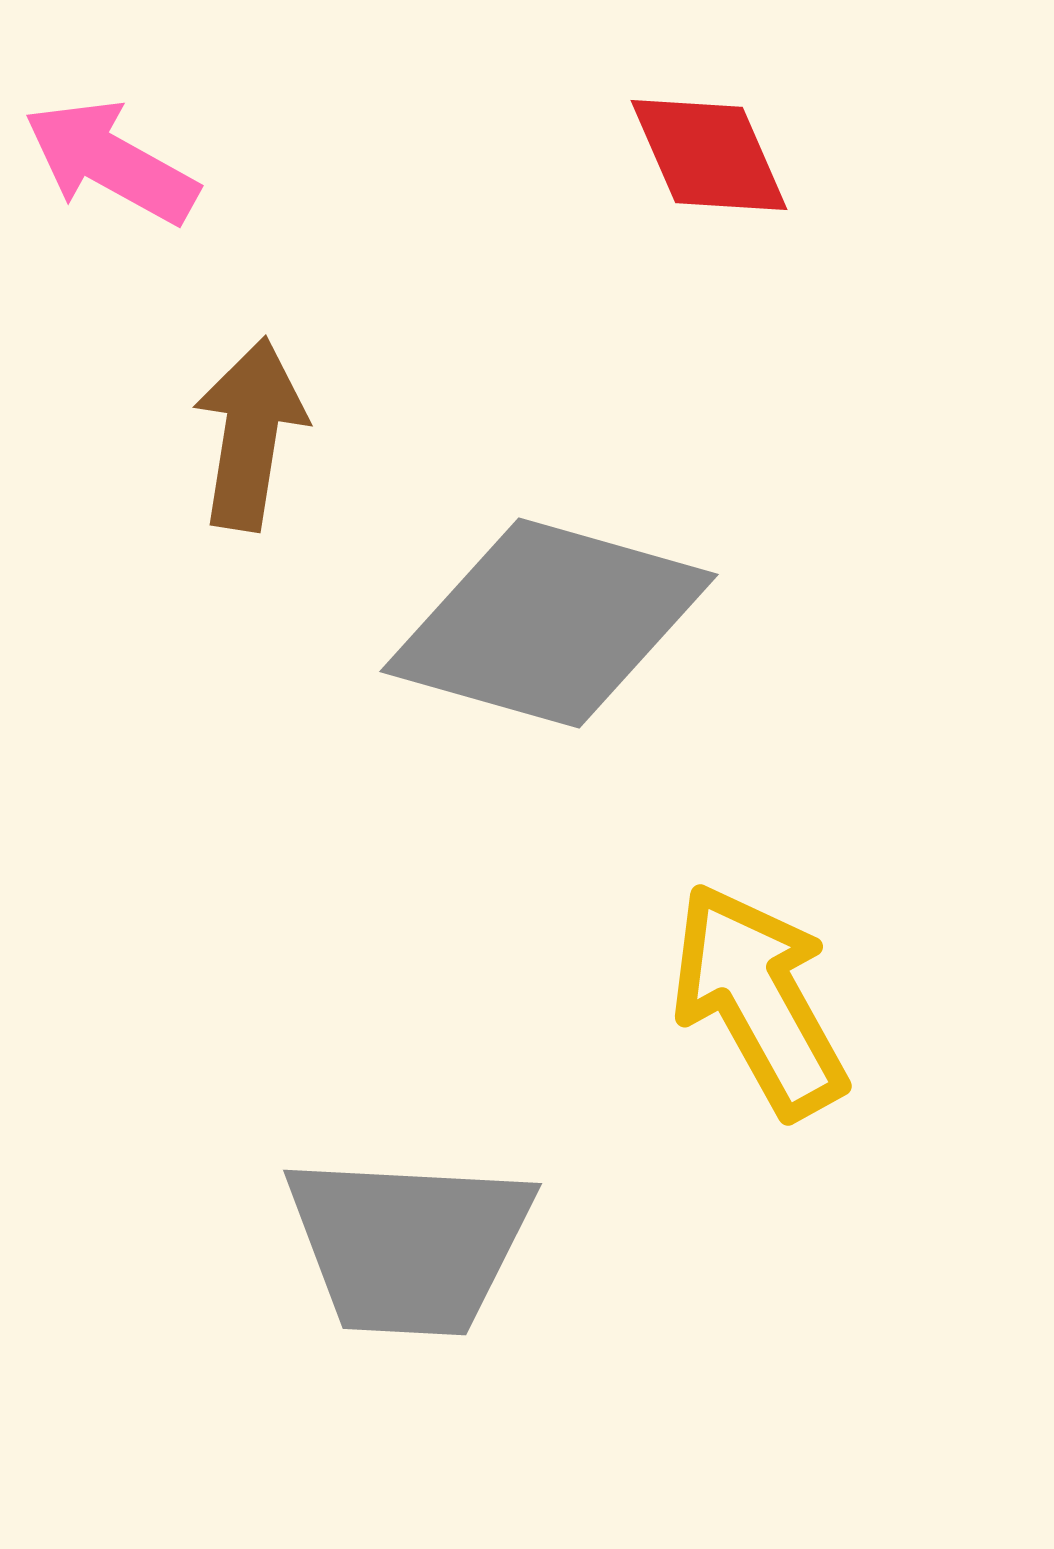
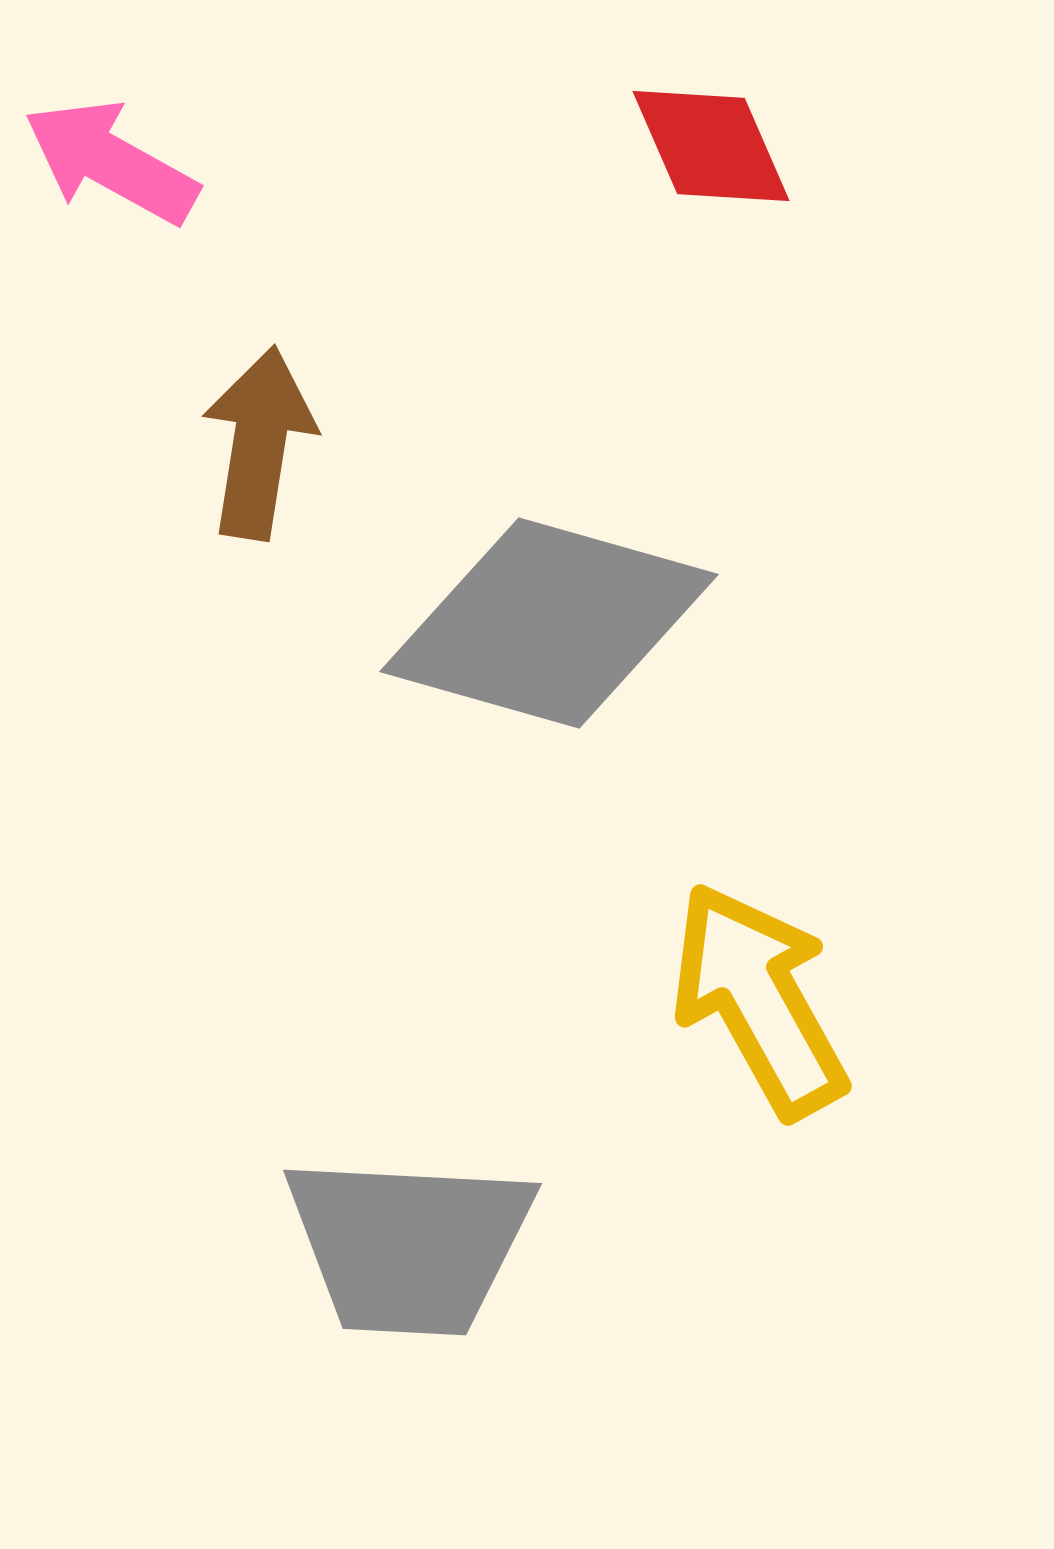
red diamond: moved 2 px right, 9 px up
brown arrow: moved 9 px right, 9 px down
